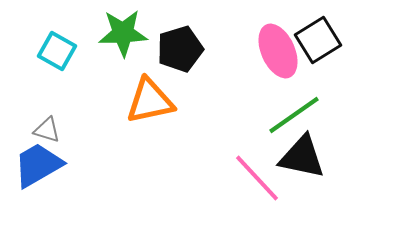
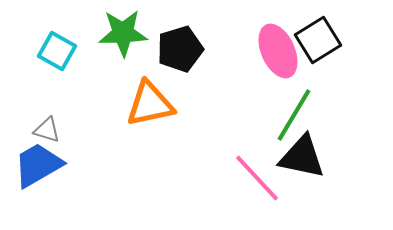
orange triangle: moved 3 px down
green line: rotated 24 degrees counterclockwise
